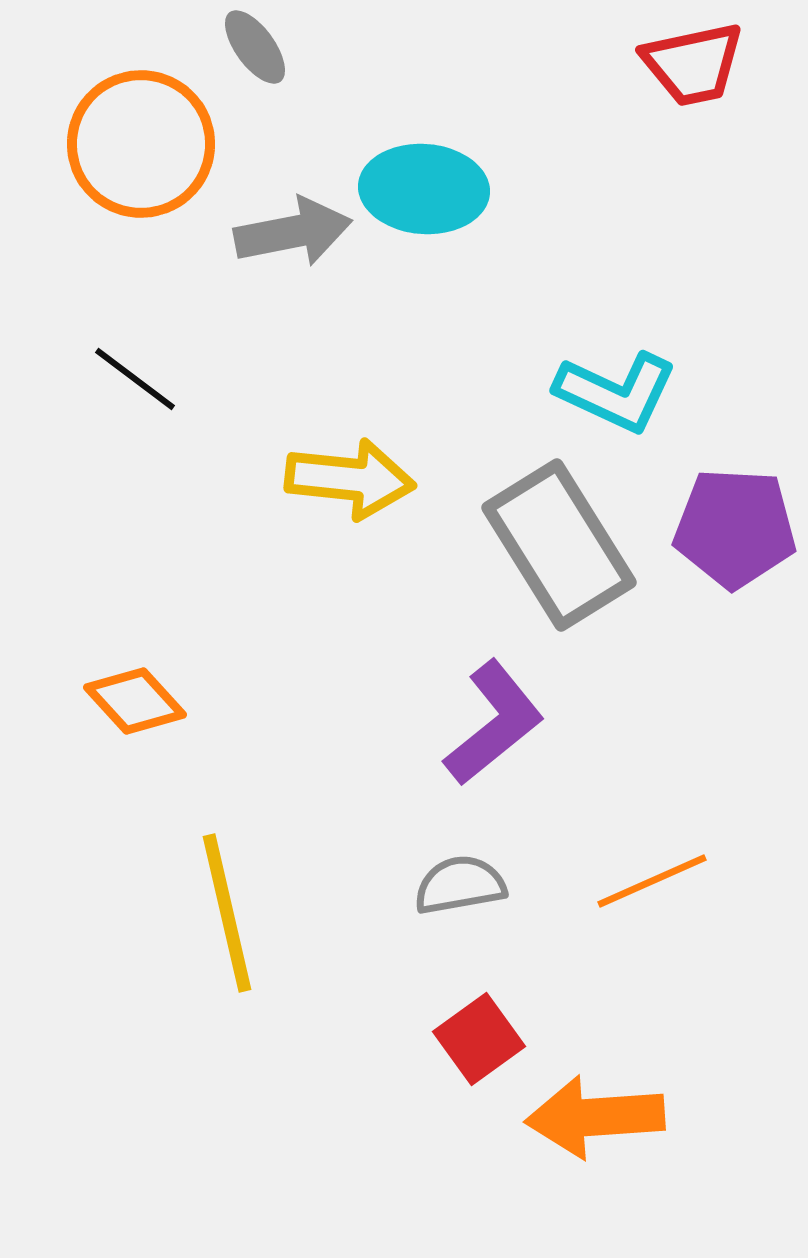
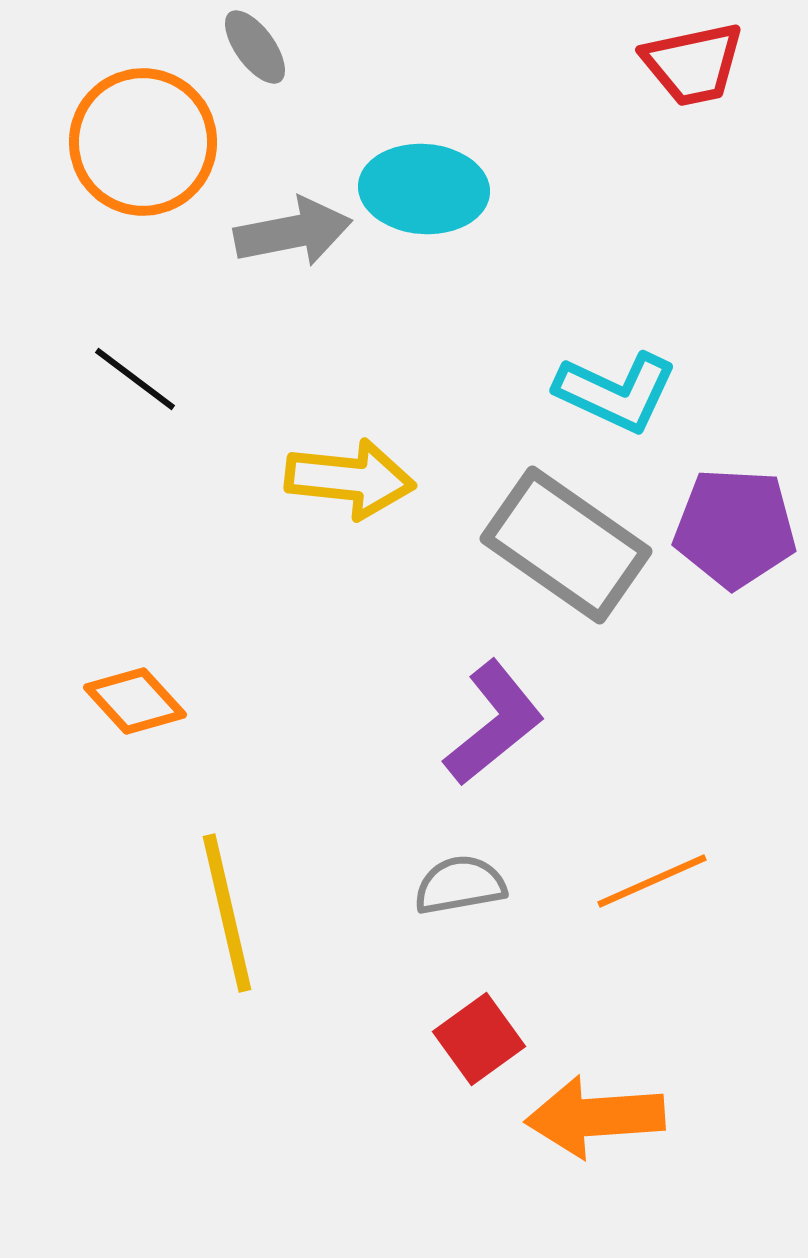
orange circle: moved 2 px right, 2 px up
gray rectangle: moved 7 px right; rotated 23 degrees counterclockwise
